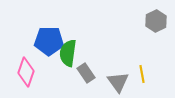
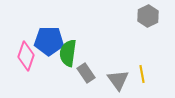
gray hexagon: moved 8 px left, 5 px up
pink diamond: moved 16 px up
gray triangle: moved 2 px up
